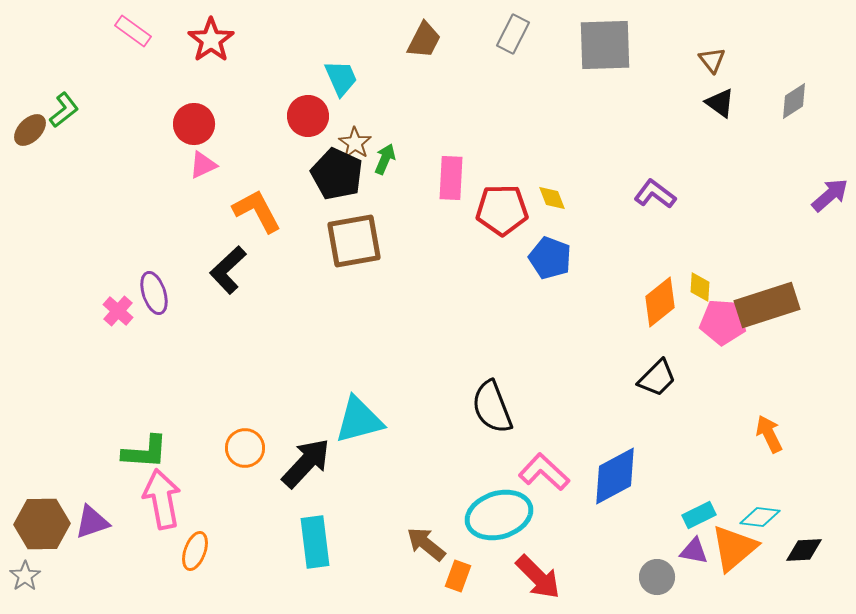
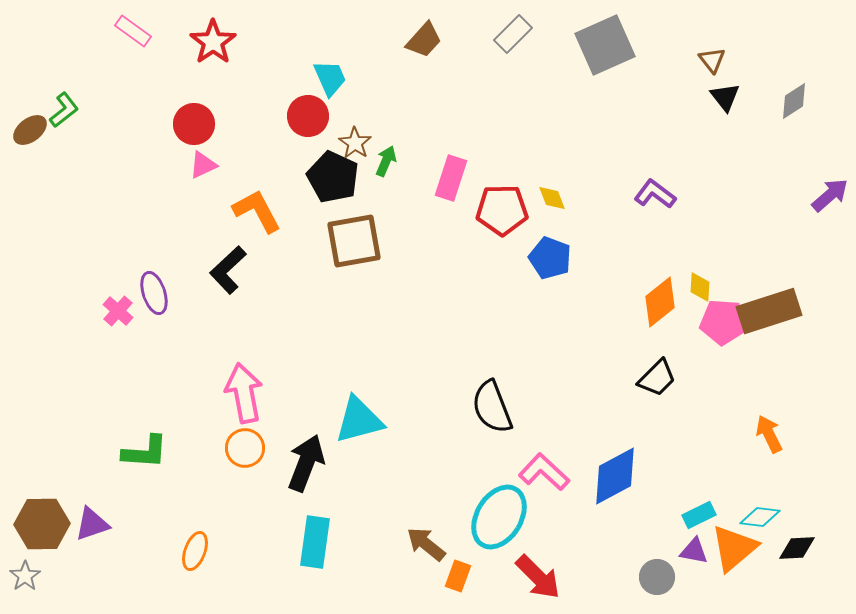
gray rectangle at (513, 34): rotated 18 degrees clockwise
red star at (211, 40): moved 2 px right, 2 px down
brown trapezoid at (424, 40): rotated 15 degrees clockwise
gray square at (605, 45): rotated 22 degrees counterclockwise
cyan trapezoid at (341, 78): moved 11 px left
black triangle at (720, 103): moved 5 px right, 6 px up; rotated 16 degrees clockwise
brown ellipse at (30, 130): rotated 8 degrees clockwise
green arrow at (385, 159): moved 1 px right, 2 px down
black pentagon at (337, 174): moved 4 px left, 3 px down
pink rectangle at (451, 178): rotated 15 degrees clockwise
brown rectangle at (767, 305): moved 2 px right, 6 px down
black arrow at (306, 463): rotated 22 degrees counterclockwise
pink arrow at (162, 499): moved 82 px right, 106 px up
cyan ellipse at (499, 515): moved 2 px down; rotated 42 degrees counterclockwise
purple triangle at (92, 522): moved 2 px down
cyan rectangle at (315, 542): rotated 15 degrees clockwise
black diamond at (804, 550): moved 7 px left, 2 px up
